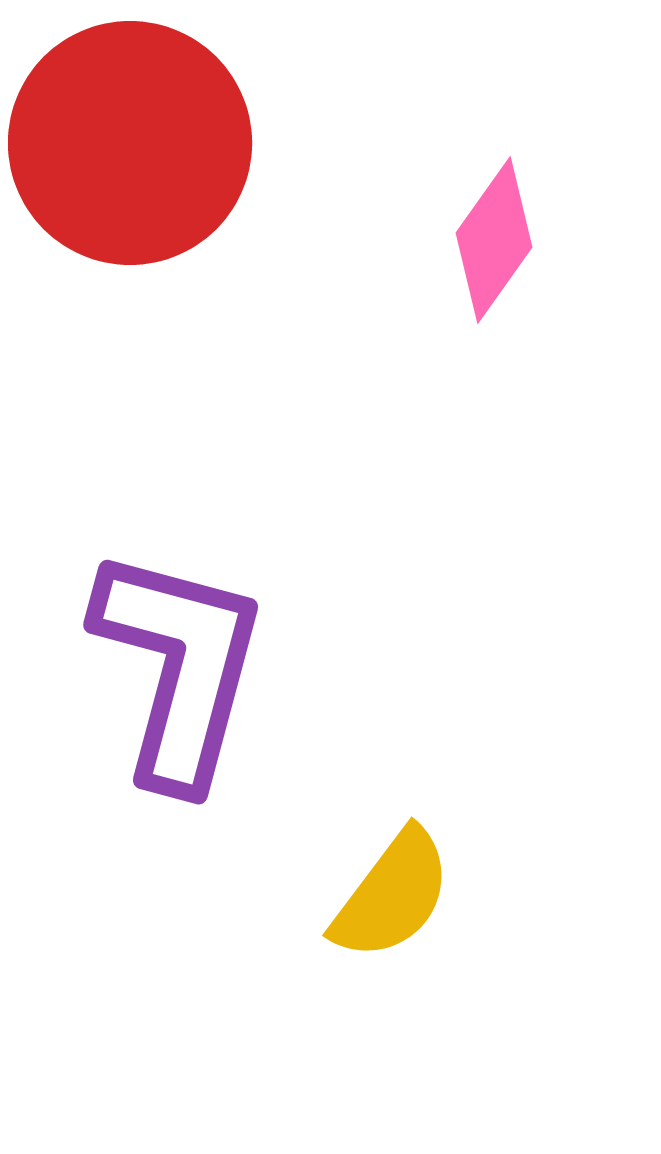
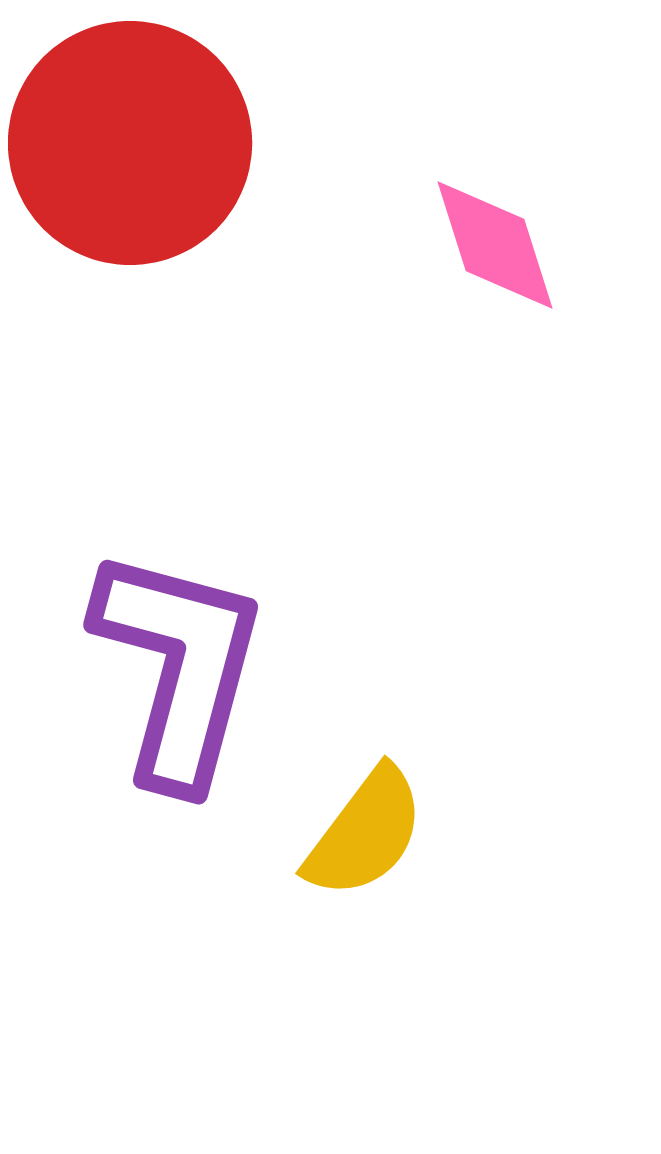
pink diamond: moved 1 px right, 5 px down; rotated 53 degrees counterclockwise
yellow semicircle: moved 27 px left, 62 px up
